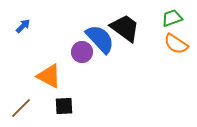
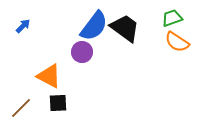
blue semicircle: moved 6 px left, 13 px up; rotated 80 degrees clockwise
orange semicircle: moved 1 px right, 2 px up
black square: moved 6 px left, 3 px up
